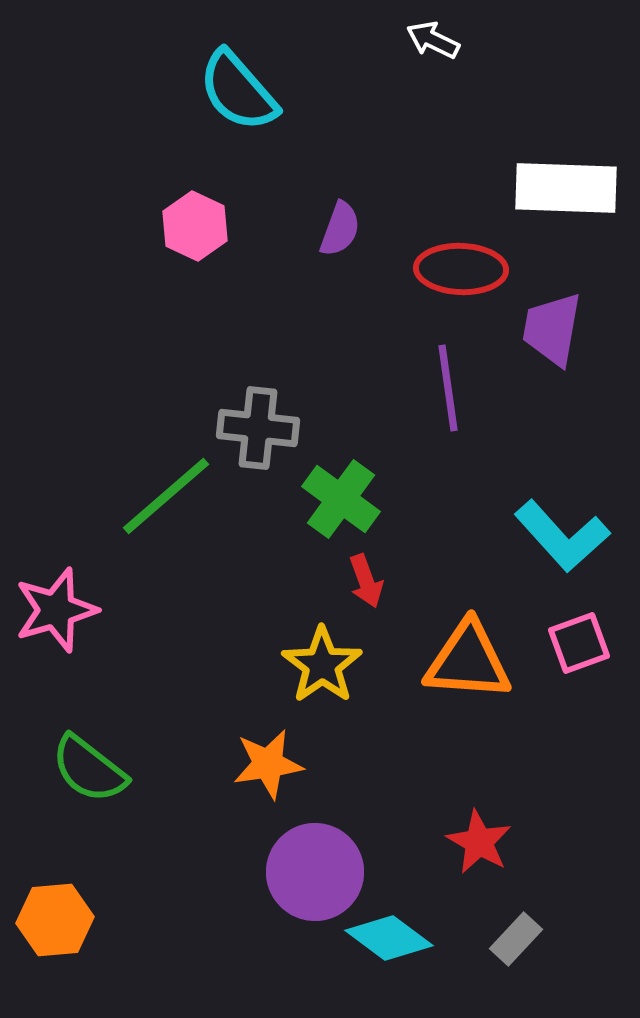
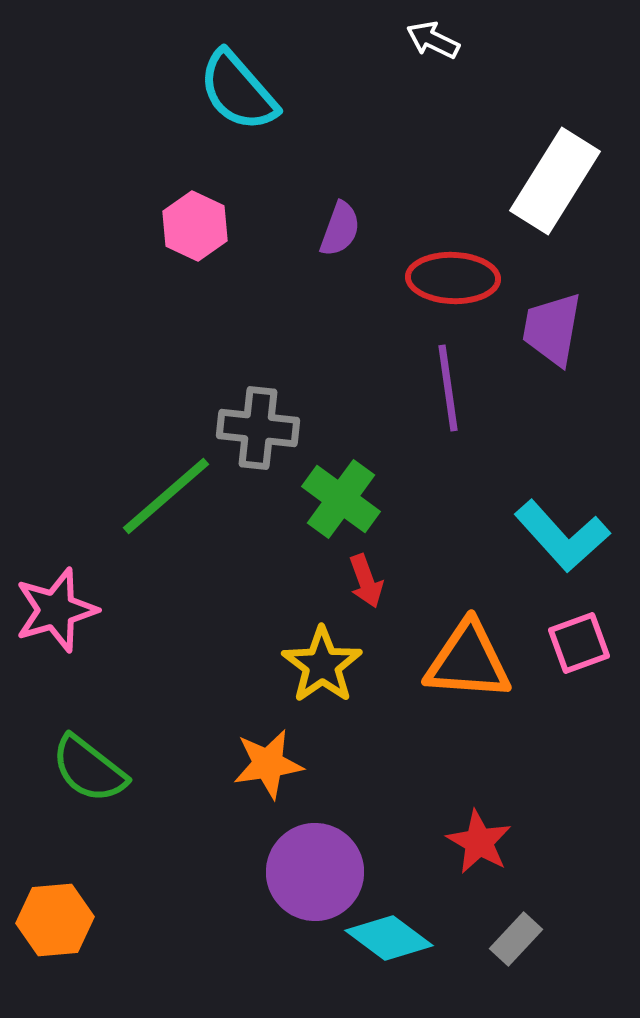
white rectangle: moved 11 px left, 7 px up; rotated 60 degrees counterclockwise
red ellipse: moved 8 px left, 9 px down
